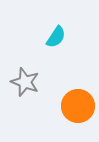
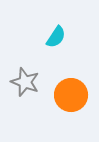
orange circle: moved 7 px left, 11 px up
